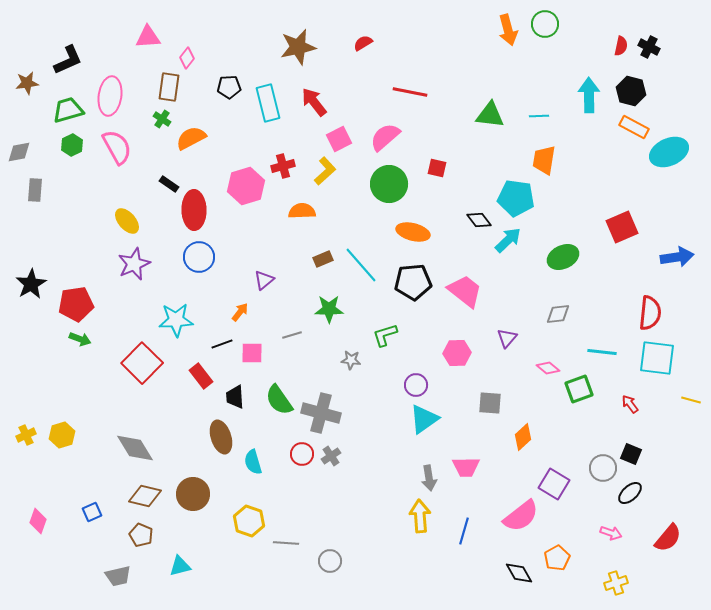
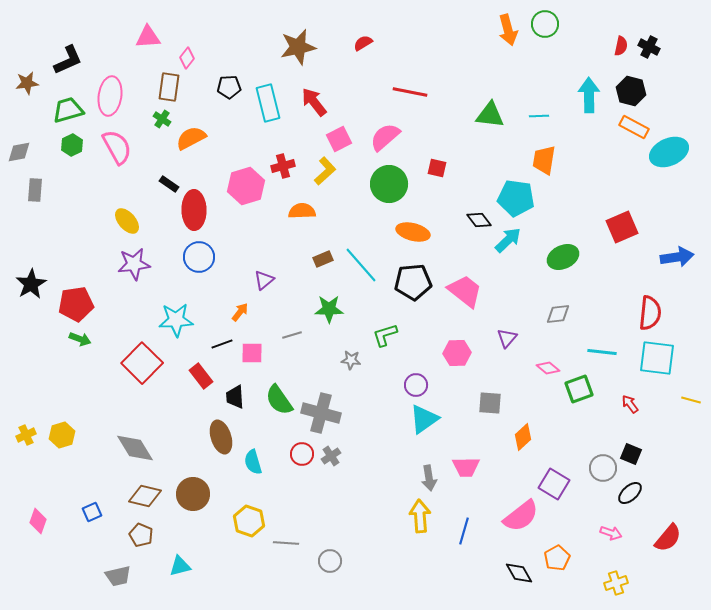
purple star at (134, 264): rotated 16 degrees clockwise
